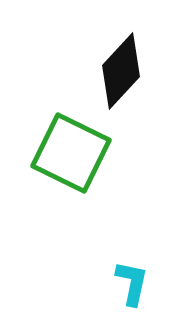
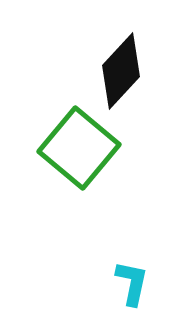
green square: moved 8 px right, 5 px up; rotated 14 degrees clockwise
